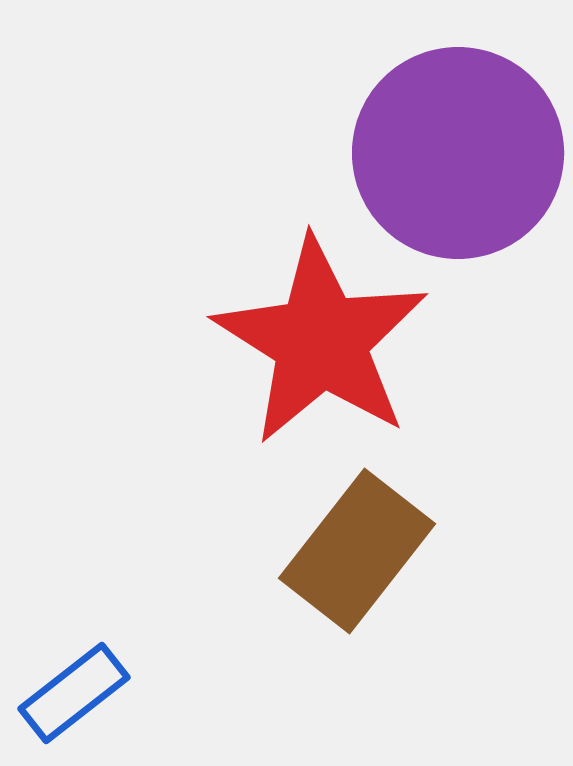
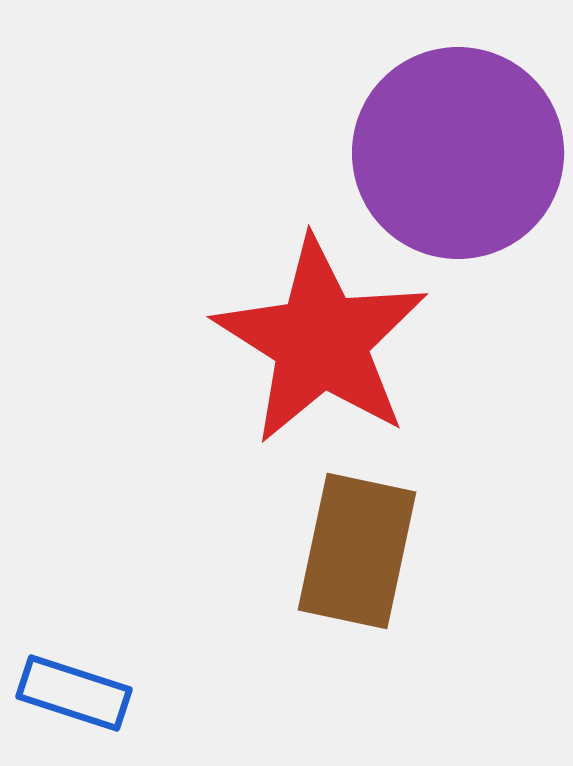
brown rectangle: rotated 26 degrees counterclockwise
blue rectangle: rotated 56 degrees clockwise
